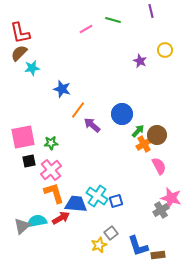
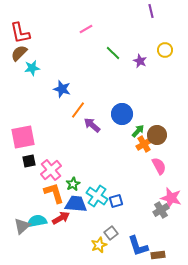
green line: moved 33 px down; rotated 28 degrees clockwise
green star: moved 22 px right, 41 px down; rotated 24 degrees counterclockwise
